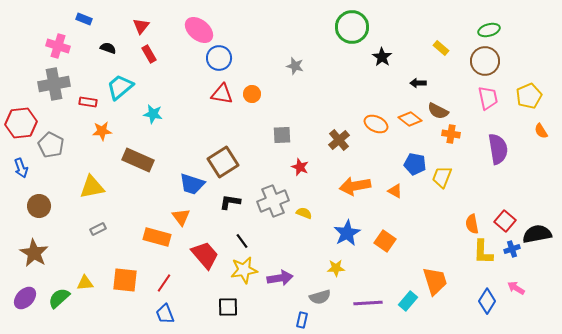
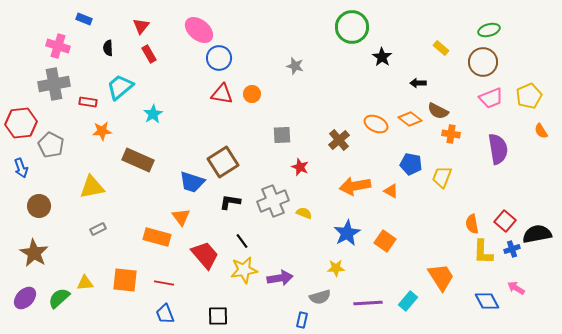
black semicircle at (108, 48): rotated 112 degrees counterclockwise
brown circle at (485, 61): moved 2 px left, 1 px down
pink trapezoid at (488, 98): moved 3 px right; rotated 80 degrees clockwise
cyan star at (153, 114): rotated 30 degrees clockwise
blue pentagon at (415, 164): moved 4 px left
blue trapezoid at (192, 184): moved 2 px up
orange triangle at (395, 191): moved 4 px left
orange trapezoid at (435, 281): moved 6 px right, 4 px up; rotated 16 degrees counterclockwise
red line at (164, 283): rotated 66 degrees clockwise
blue diamond at (487, 301): rotated 60 degrees counterclockwise
black square at (228, 307): moved 10 px left, 9 px down
